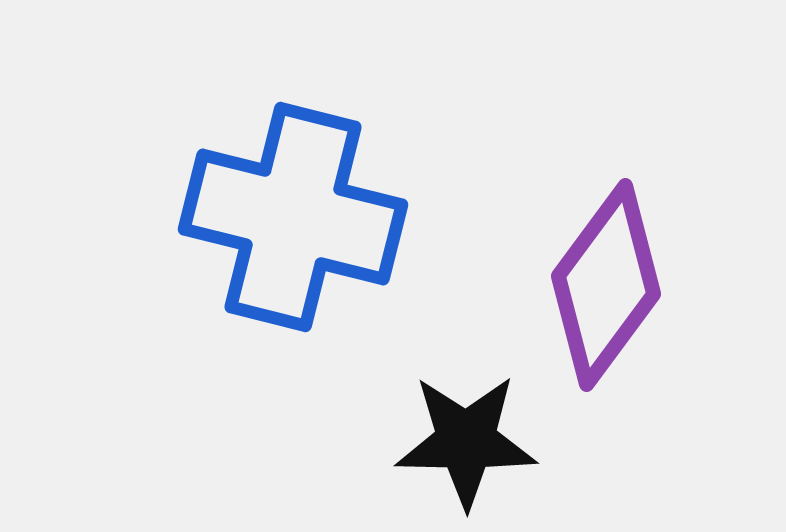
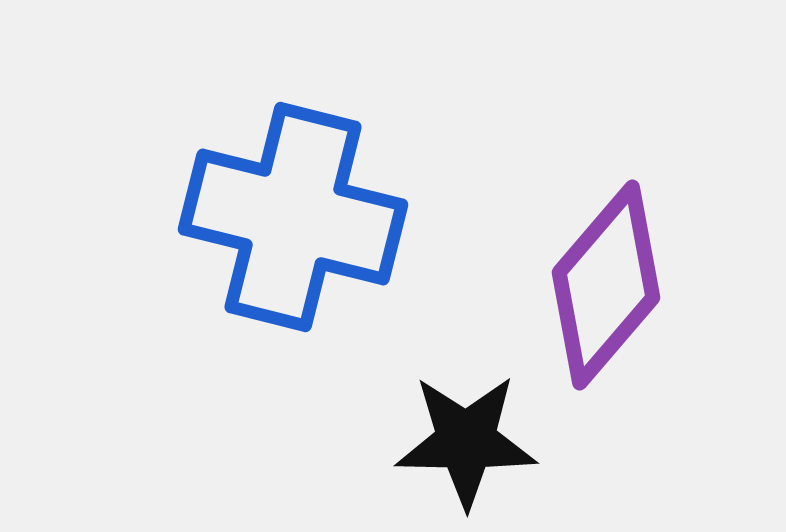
purple diamond: rotated 4 degrees clockwise
